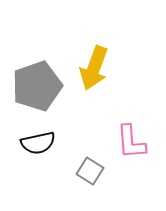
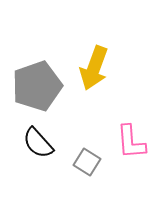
black semicircle: rotated 60 degrees clockwise
gray square: moved 3 px left, 9 px up
